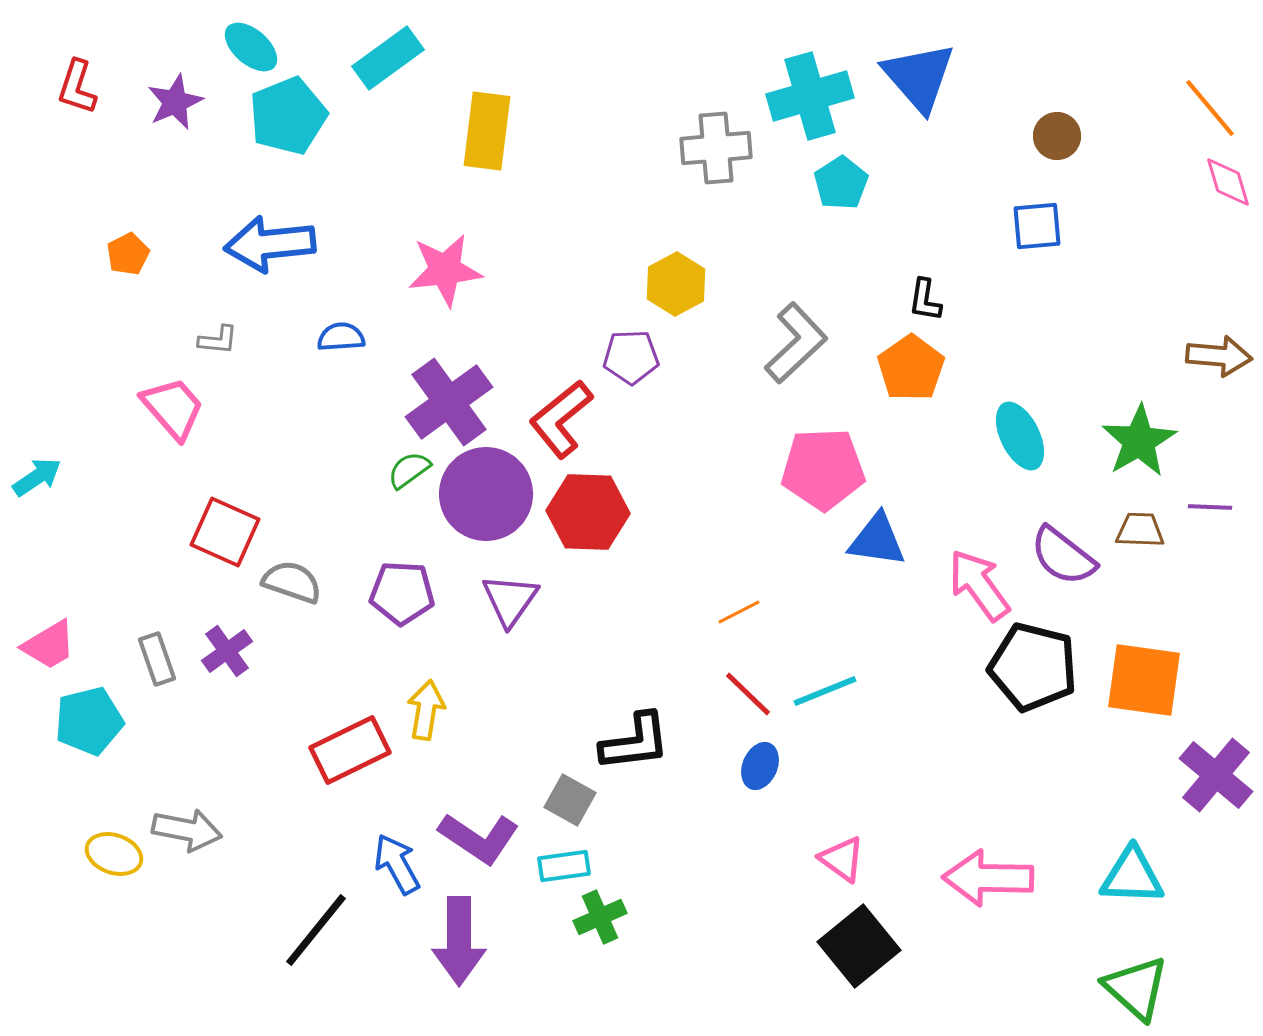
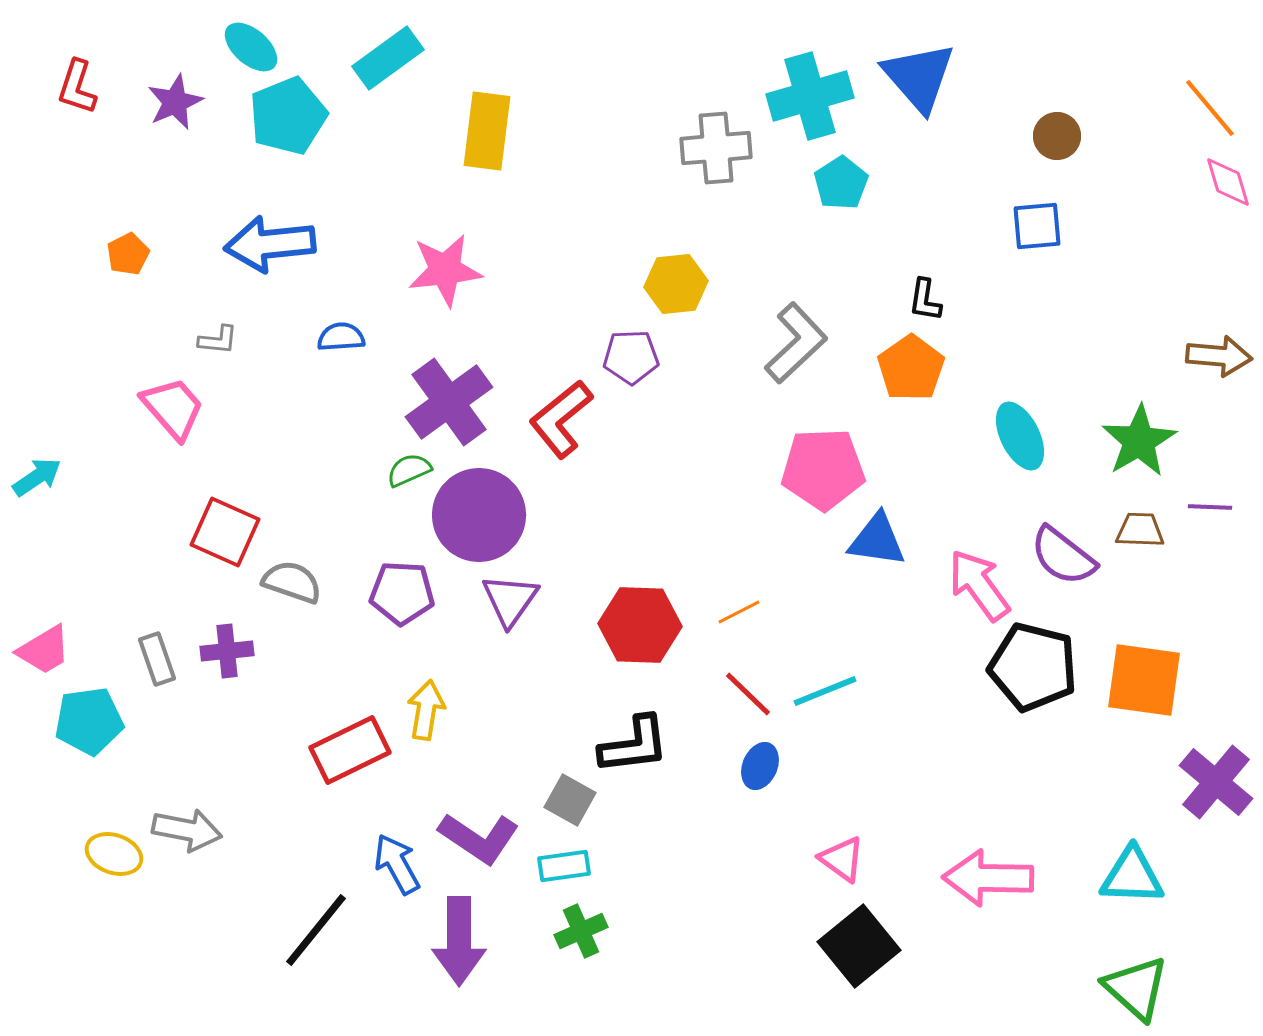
yellow hexagon at (676, 284): rotated 22 degrees clockwise
green semicircle at (409, 470): rotated 12 degrees clockwise
purple circle at (486, 494): moved 7 px left, 21 px down
red hexagon at (588, 512): moved 52 px right, 113 px down
pink trapezoid at (49, 645): moved 5 px left, 5 px down
purple cross at (227, 651): rotated 30 degrees clockwise
cyan pentagon at (89, 721): rotated 6 degrees clockwise
black L-shape at (635, 742): moved 1 px left, 3 px down
purple cross at (1216, 775): moved 7 px down
green cross at (600, 917): moved 19 px left, 14 px down
